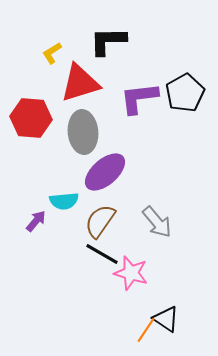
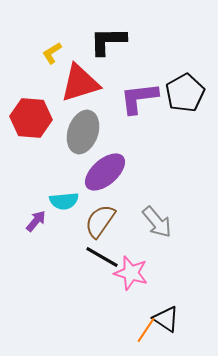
gray ellipse: rotated 24 degrees clockwise
black line: moved 3 px down
